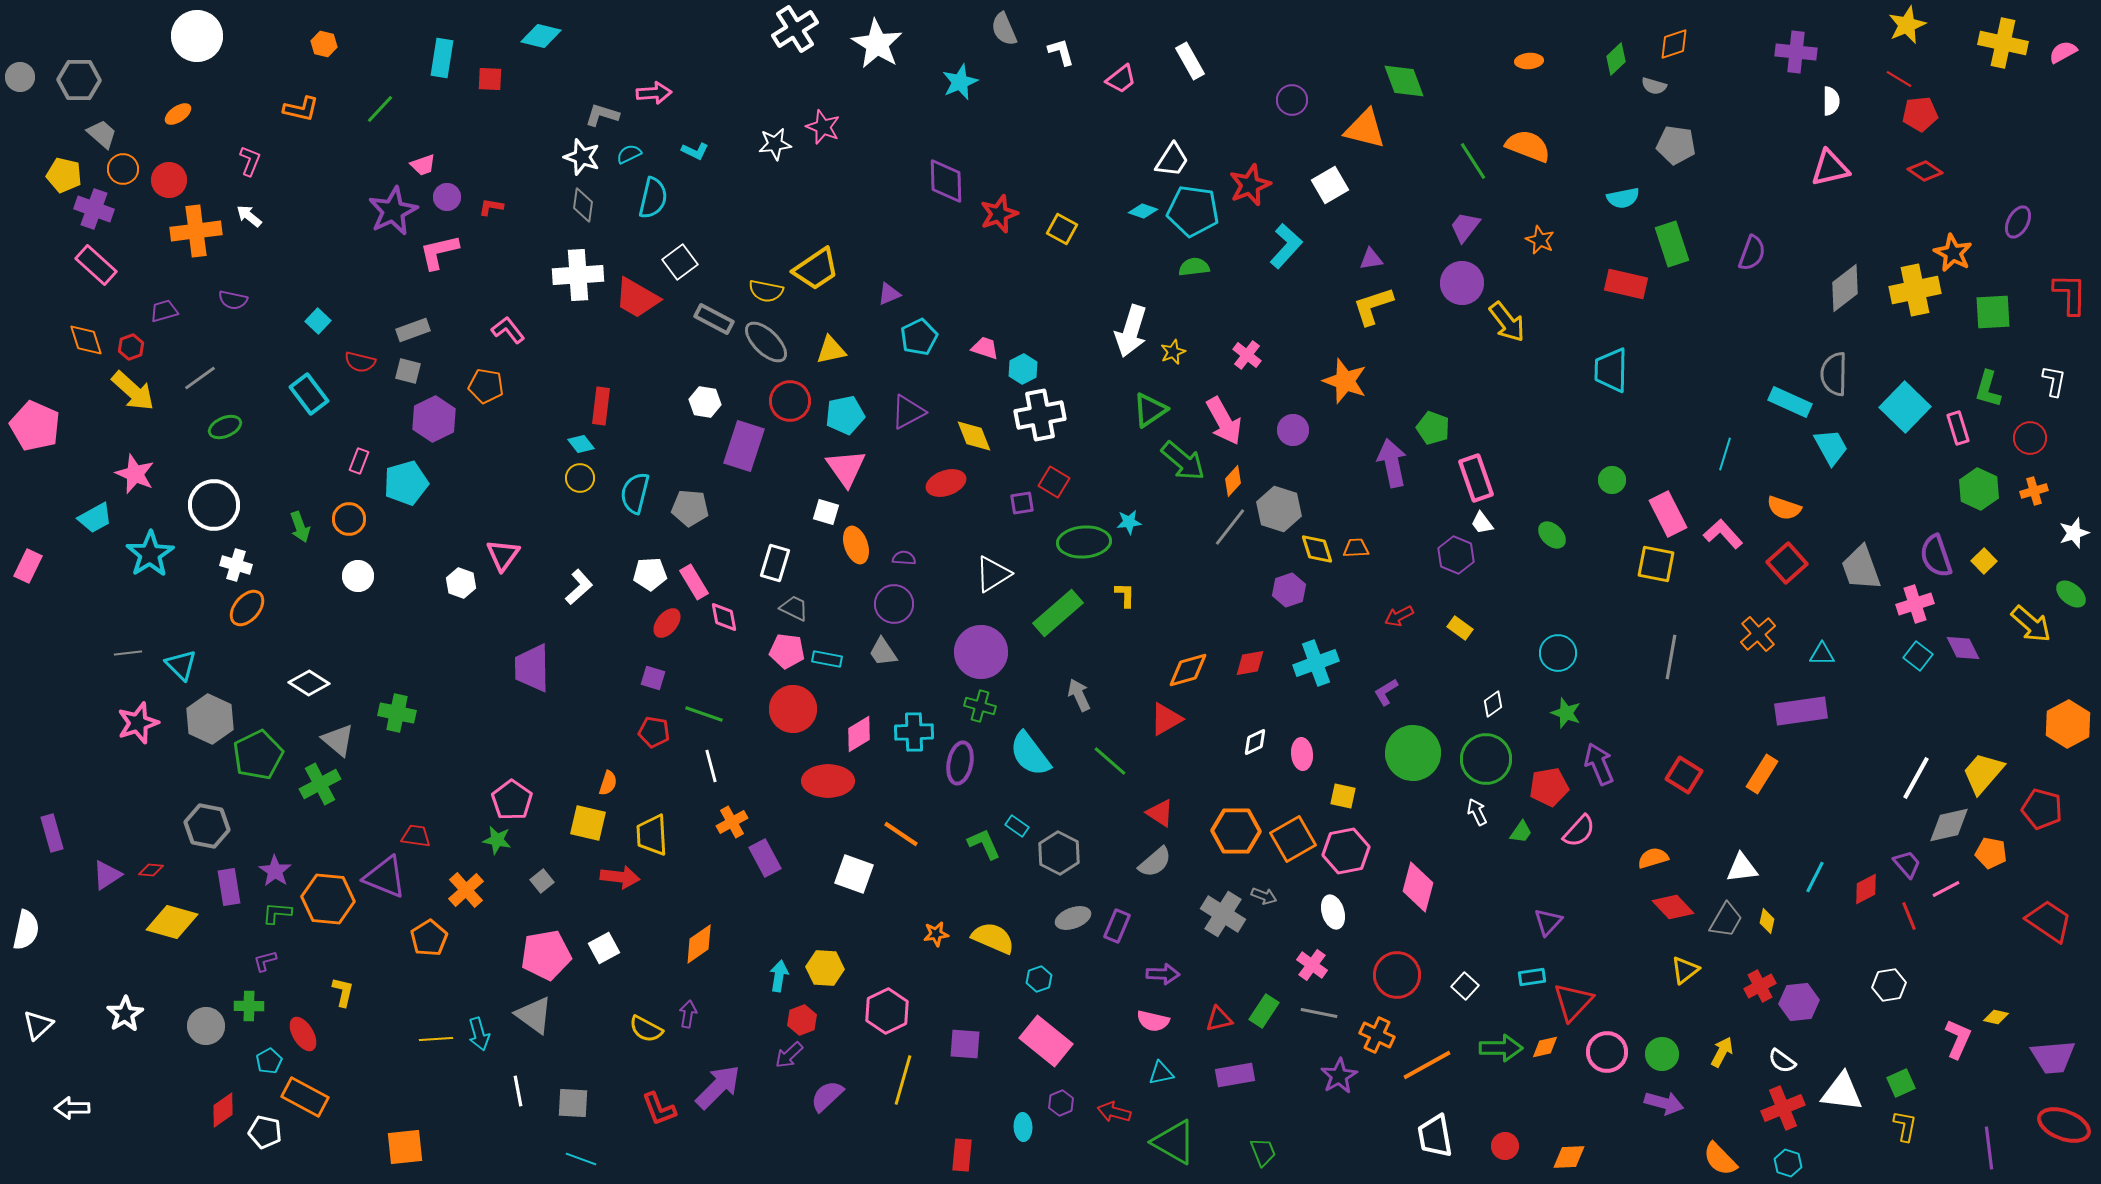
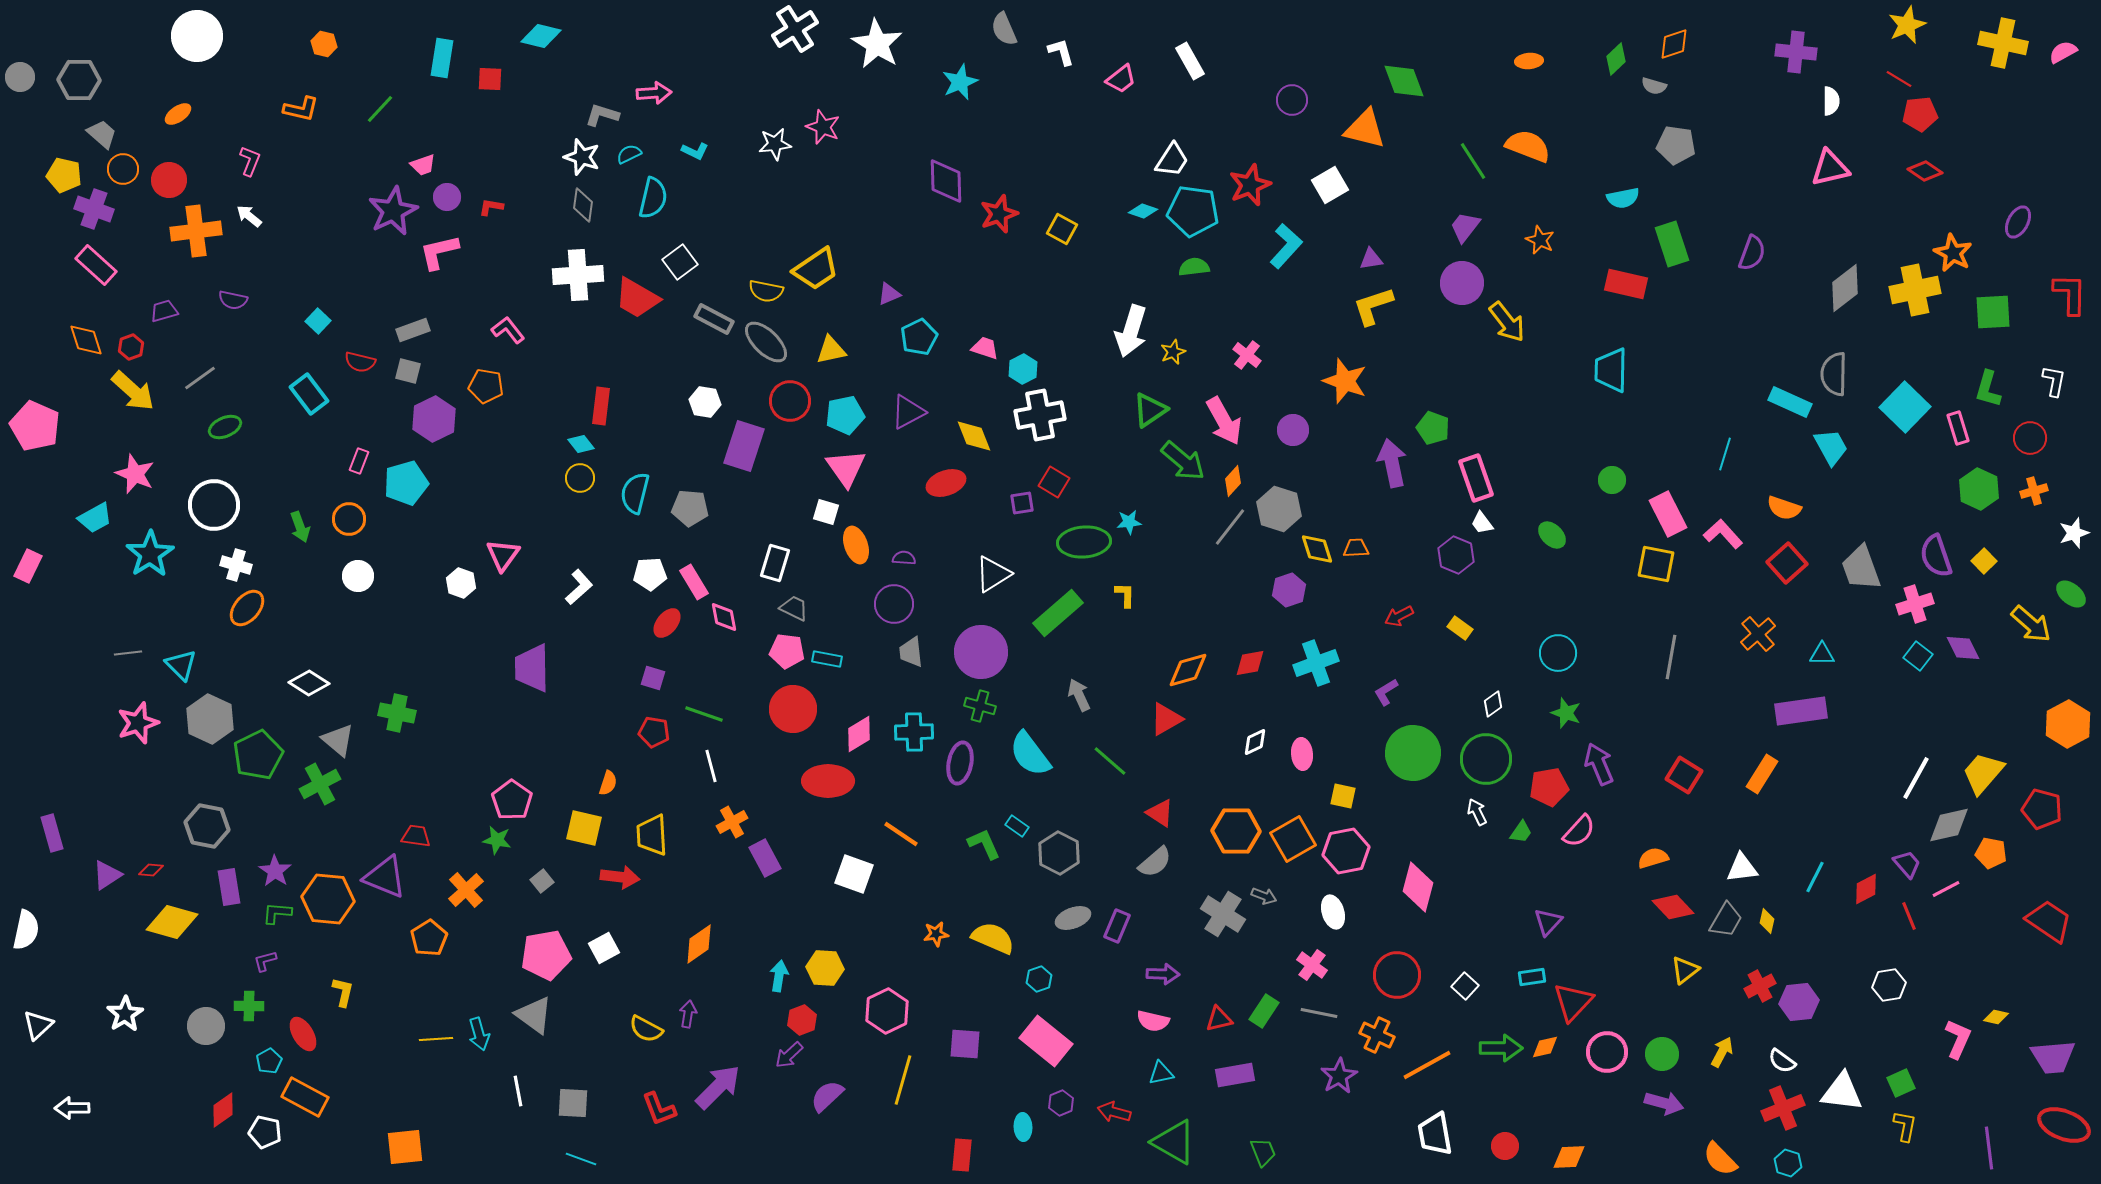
gray trapezoid at (883, 652): moved 28 px right; rotated 28 degrees clockwise
yellow square at (588, 823): moved 4 px left, 5 px down
white trapezoid at (1435, 1136): moved 2 px up
